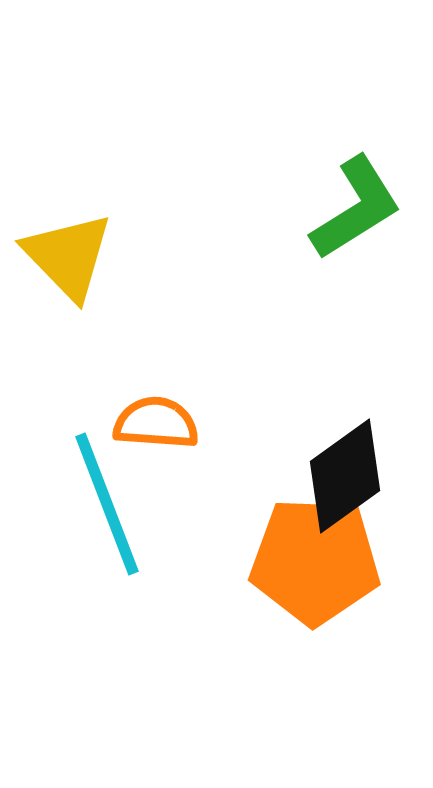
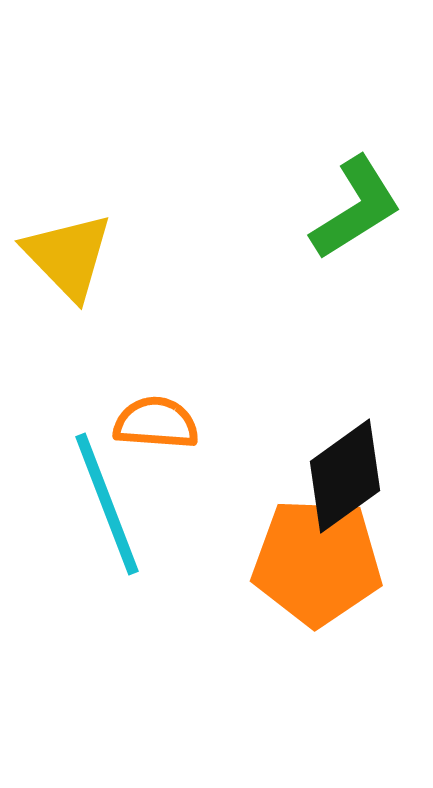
orange pentagon: moved 2 px right, 1 px down
